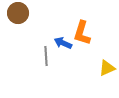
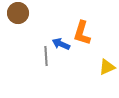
blue arrow: moved 2 px left, 1 px down
yellow triangle: moved 1 px up
